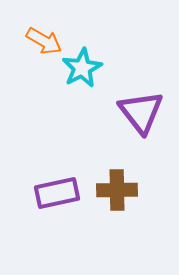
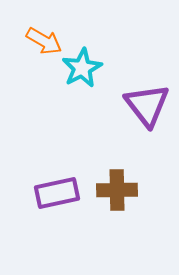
purple triangle: moved 6 px right, 7 px up
